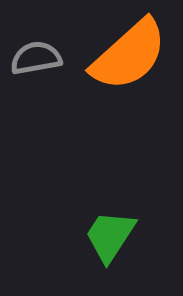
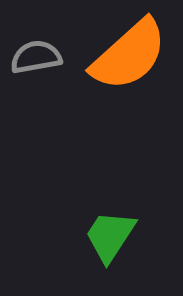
gray semicircle: moved 1 px up
